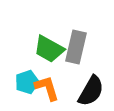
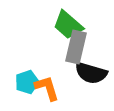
green trapezoid: moved 19 px right, 24 px up; rotated 12 degrees clockwise
black semicircle: moved 18 px up; rotated 76 degrees clockwise
